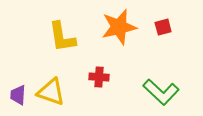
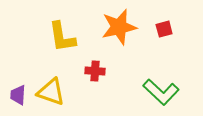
red square: moved 1 px right, 2 px down
red cross: moved 4 px left, 6 px up
